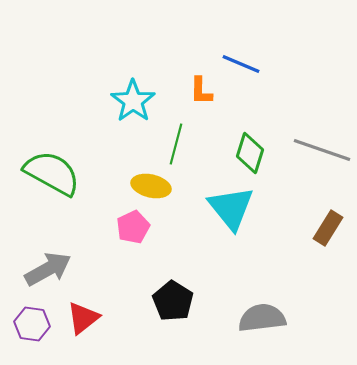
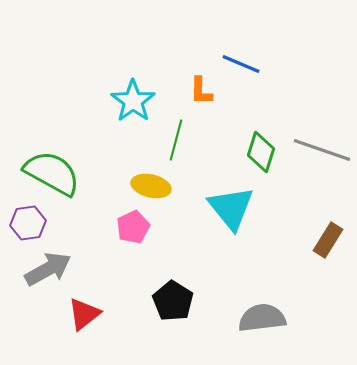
green line: moved 4 px up
green diamond: moved 11 px right, 1 px up
brown rectangle: moved 12 px down
red triangle: moved 1 px right, 4 px up
purple hexagon: moved 4 px left, 101 px up; rotated 16 degrees counterclockwise
